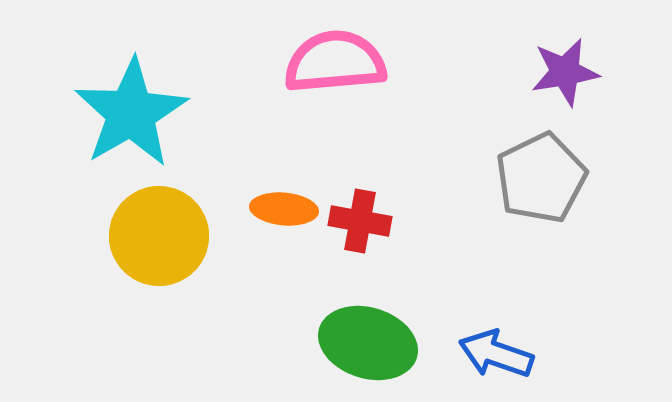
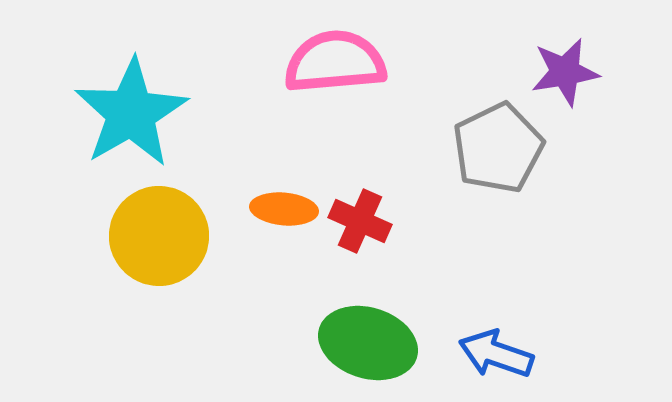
gray pentagon: moved 43 px left, 30 px up
red cross: rotated 14 degrees clockwise
